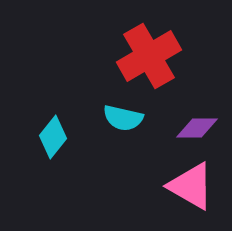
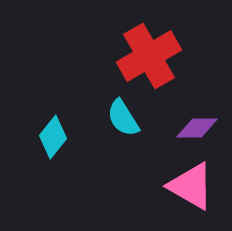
cyan semicircle: rotated 45 degrees clockwise
